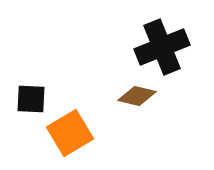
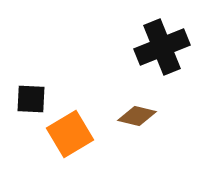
brown diamond: moved 20 px down
orange square: moved 1 px down
